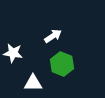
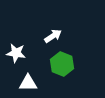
white star: moved 3 px right
white triangle: moved 5 px left
